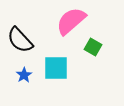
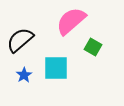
black semicircle: rotated 92 degrees clockwise
